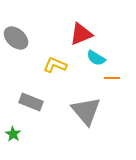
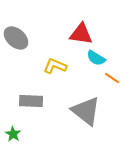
red triangle: rotated 30 degrees clockwise
yellow L-shape: moved 1 px down
orange line: rotated 35 degrees clockwise
gray rectangle: moved 1 px up; rotated 20 degrees counterclockwise
gray triangle: rotated 12 degrees counterclockwise
